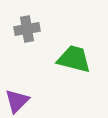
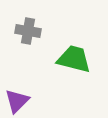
gray cross: moved 1 px right, 2 px down; rotated 20 degrees clockwise
